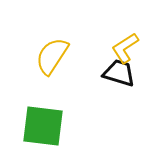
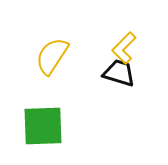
yellow L-shape: moved 1 px left; rotated 12 degrees counterclockwise
green square: rotated 9 degrees counterclockwise
